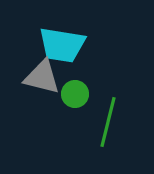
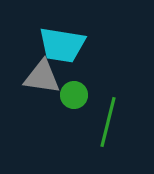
gray triangle: rotated 6 degrees counterclockwise
green circle: moved 1 px left, 1 px down
